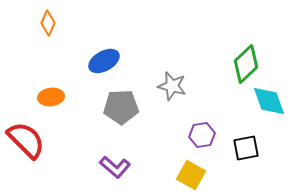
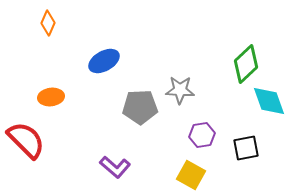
gray star: moved 8 px right, 4 px down; rotated 12 degrees counterclockwise
gray pentagon: moved 19 px right
